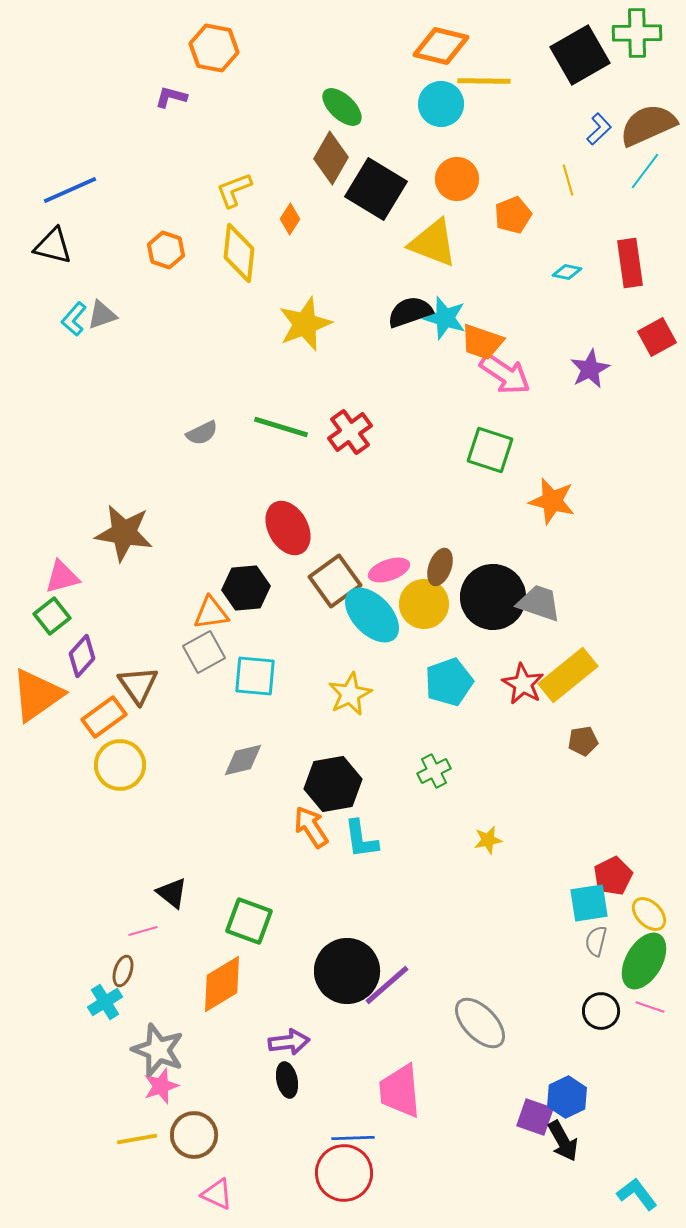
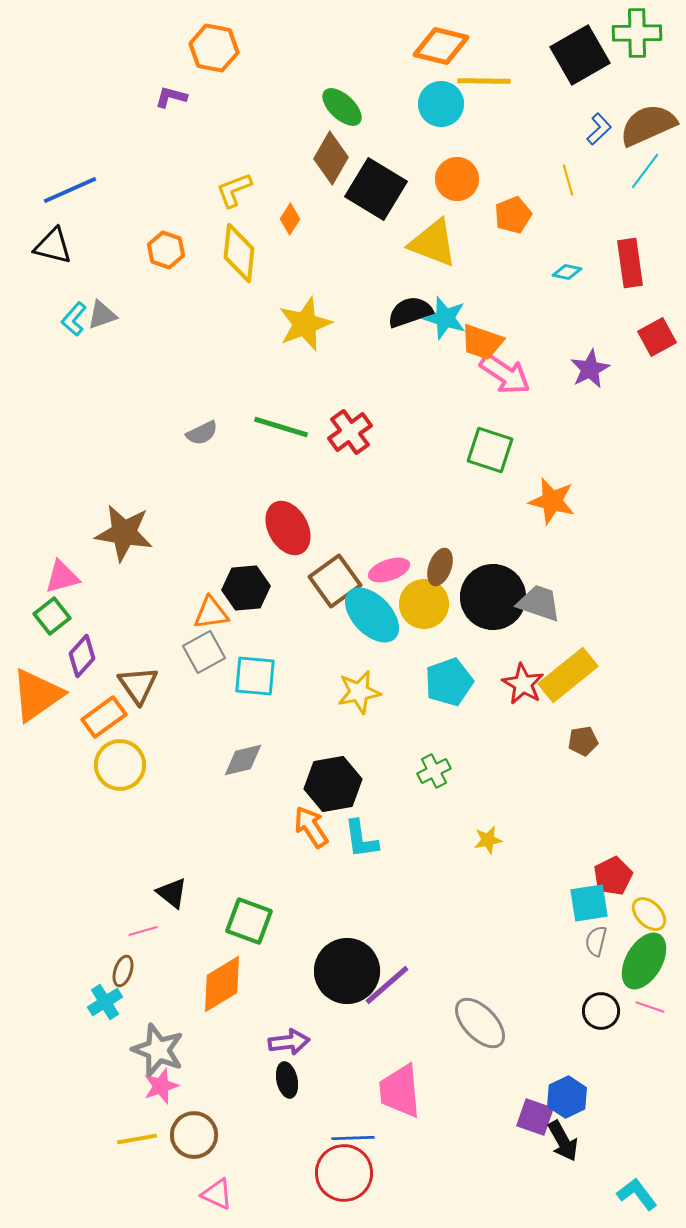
yellow star at (350, 694): moved 9 px right, 2 px up; rotated 15 degrees clockwise
